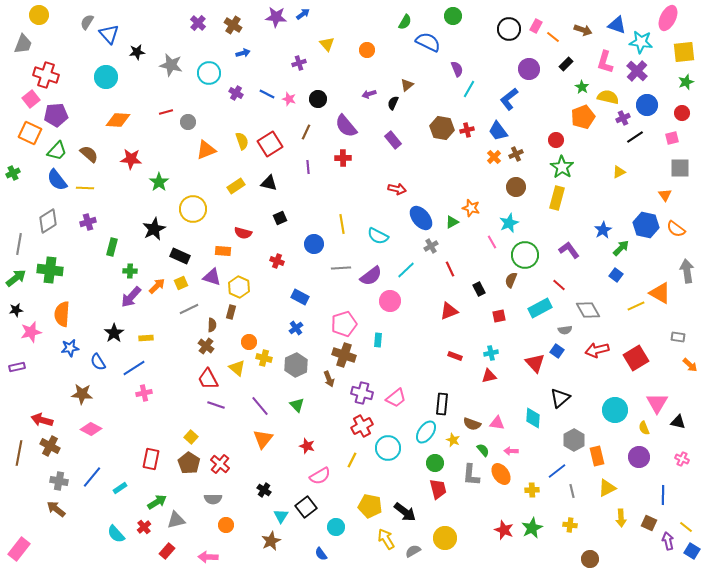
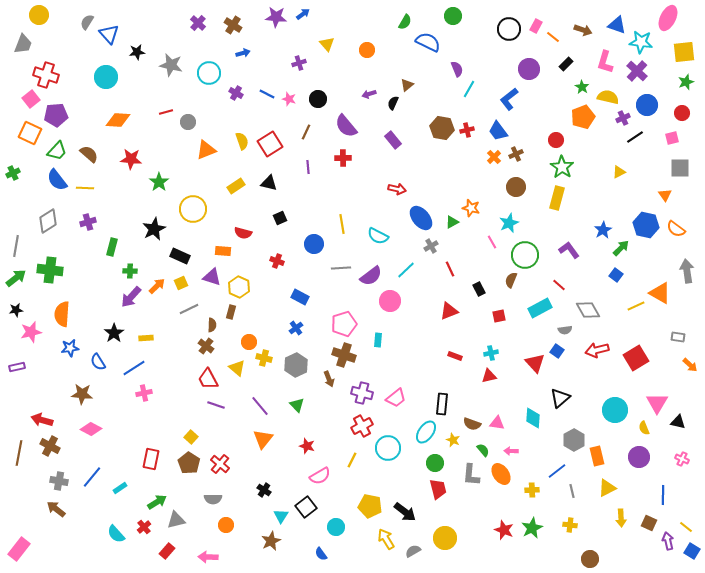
gray line at (19, 244): moved 3 px left, 2 px down
